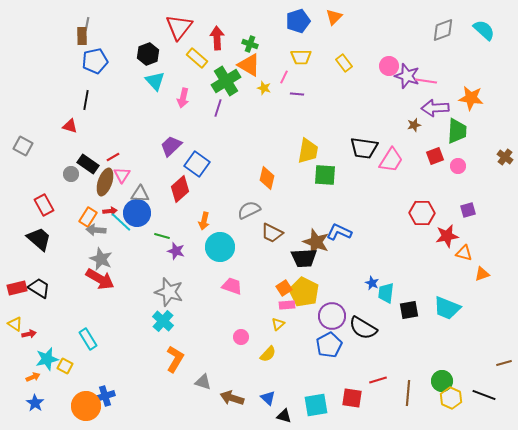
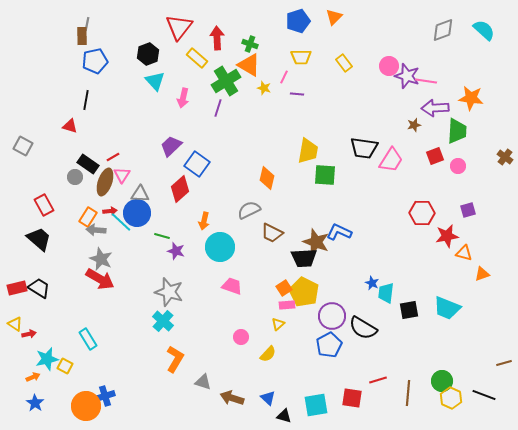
gray circle at (71, 174): moved 4 px right, 3 px down
